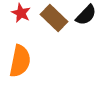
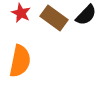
brown rectangle: rotated 8 degrees counterclockwise
